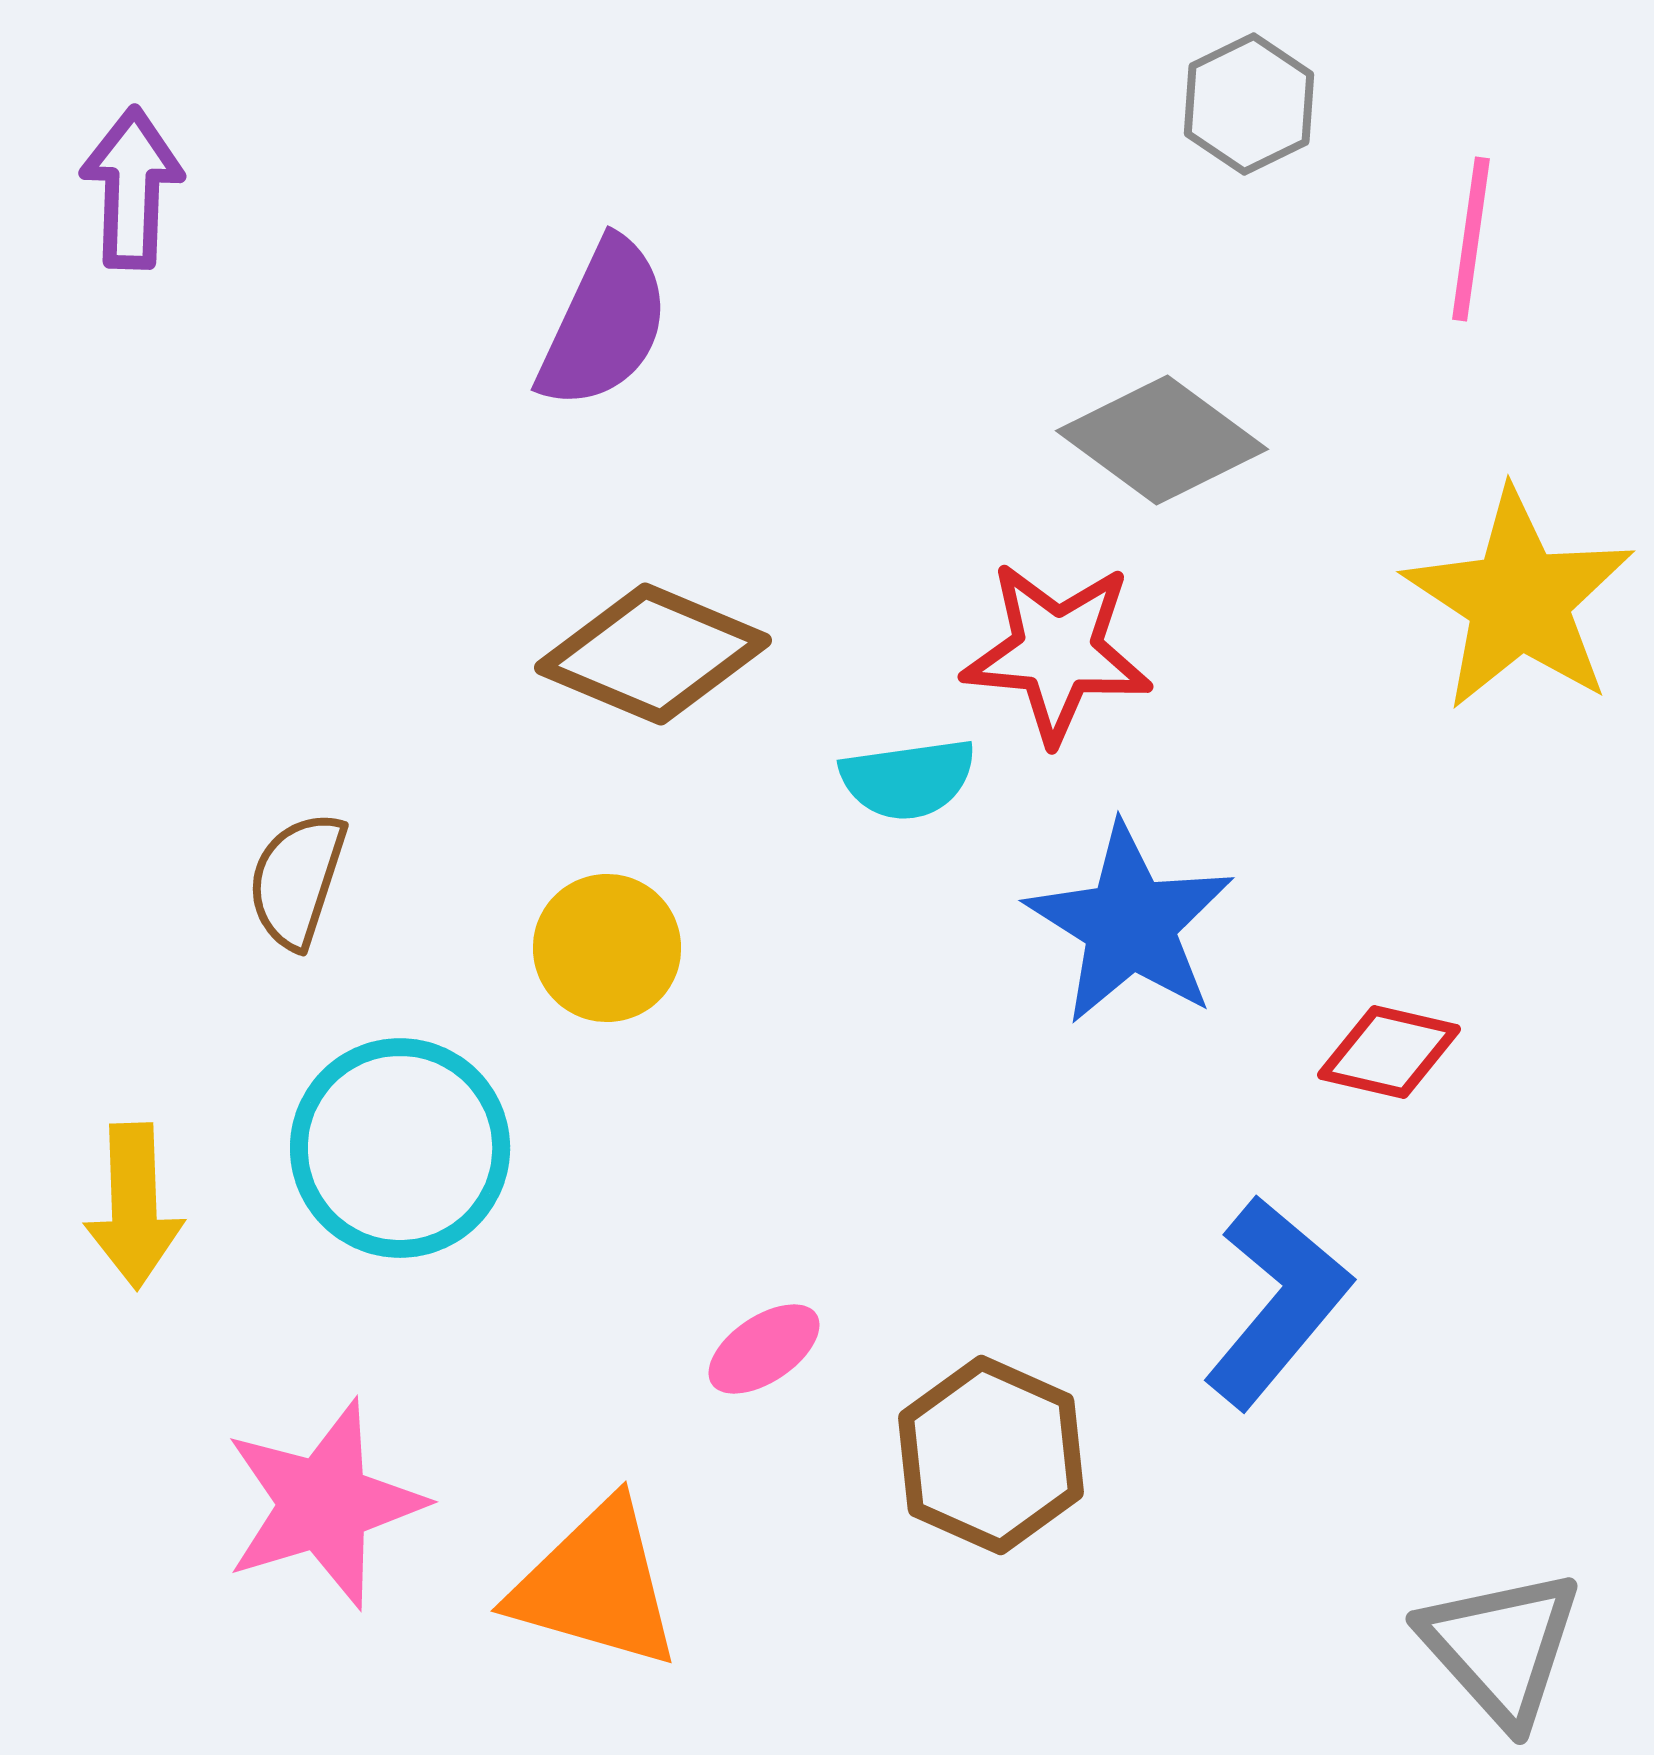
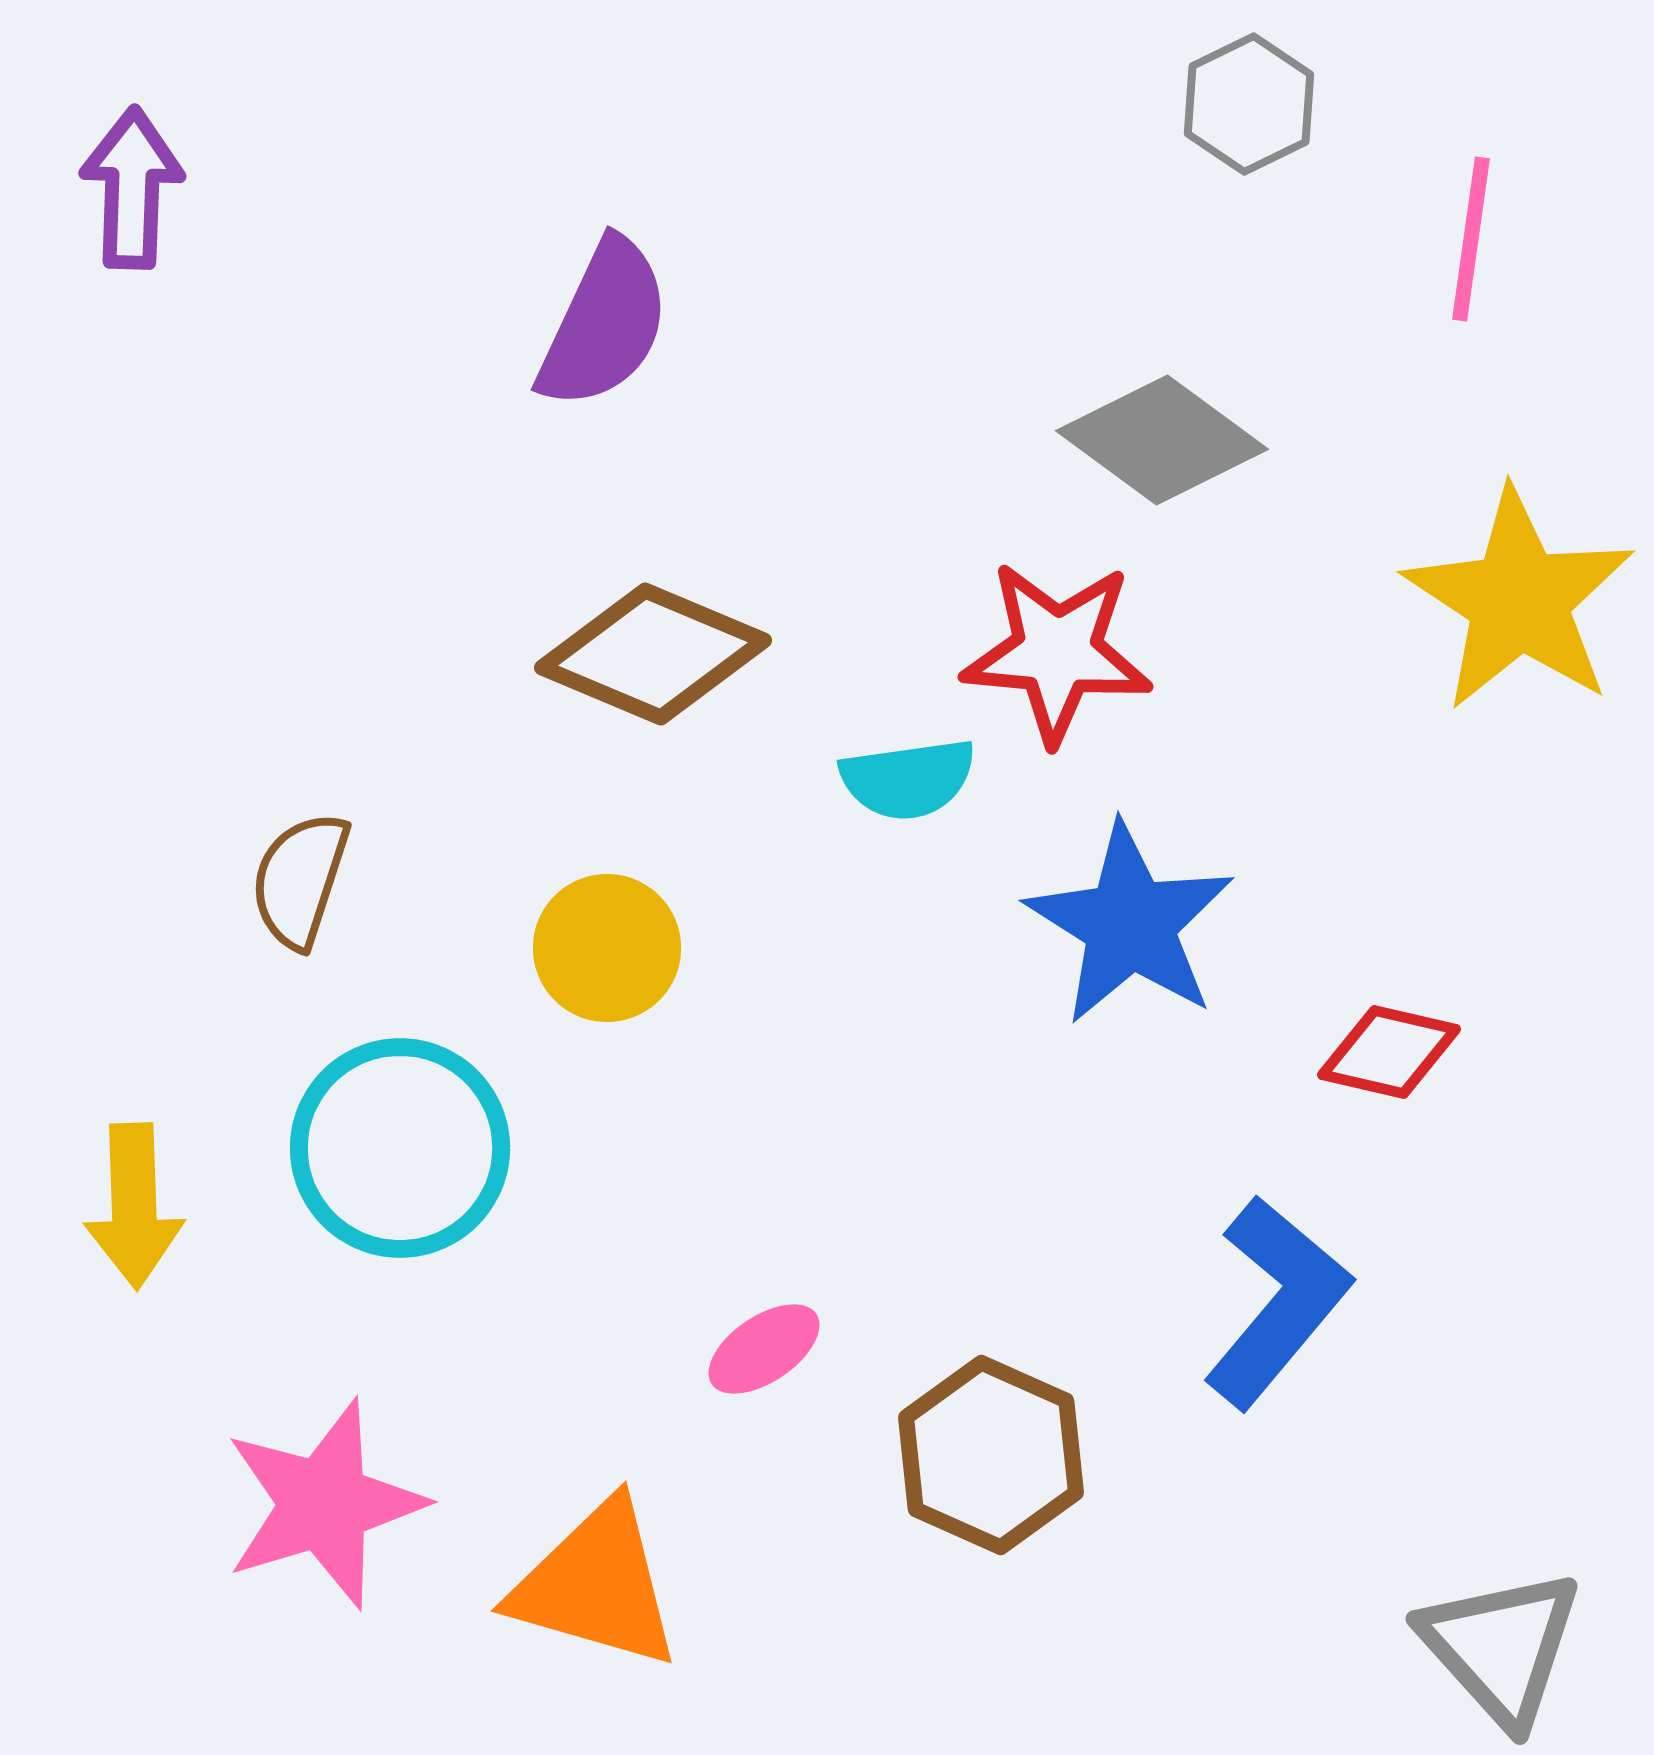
brown semicircle: moved 3 px right
